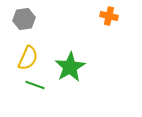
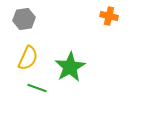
green line: moved 2 px right, 3 px down
